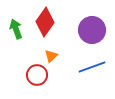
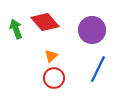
red diamond: rotated 76 degrees counterclockwise
blue line: moved 6 px right, 2 px down; rotated 44 degrees counterclockwise
red circle: moved 17 px right, 3 px down
